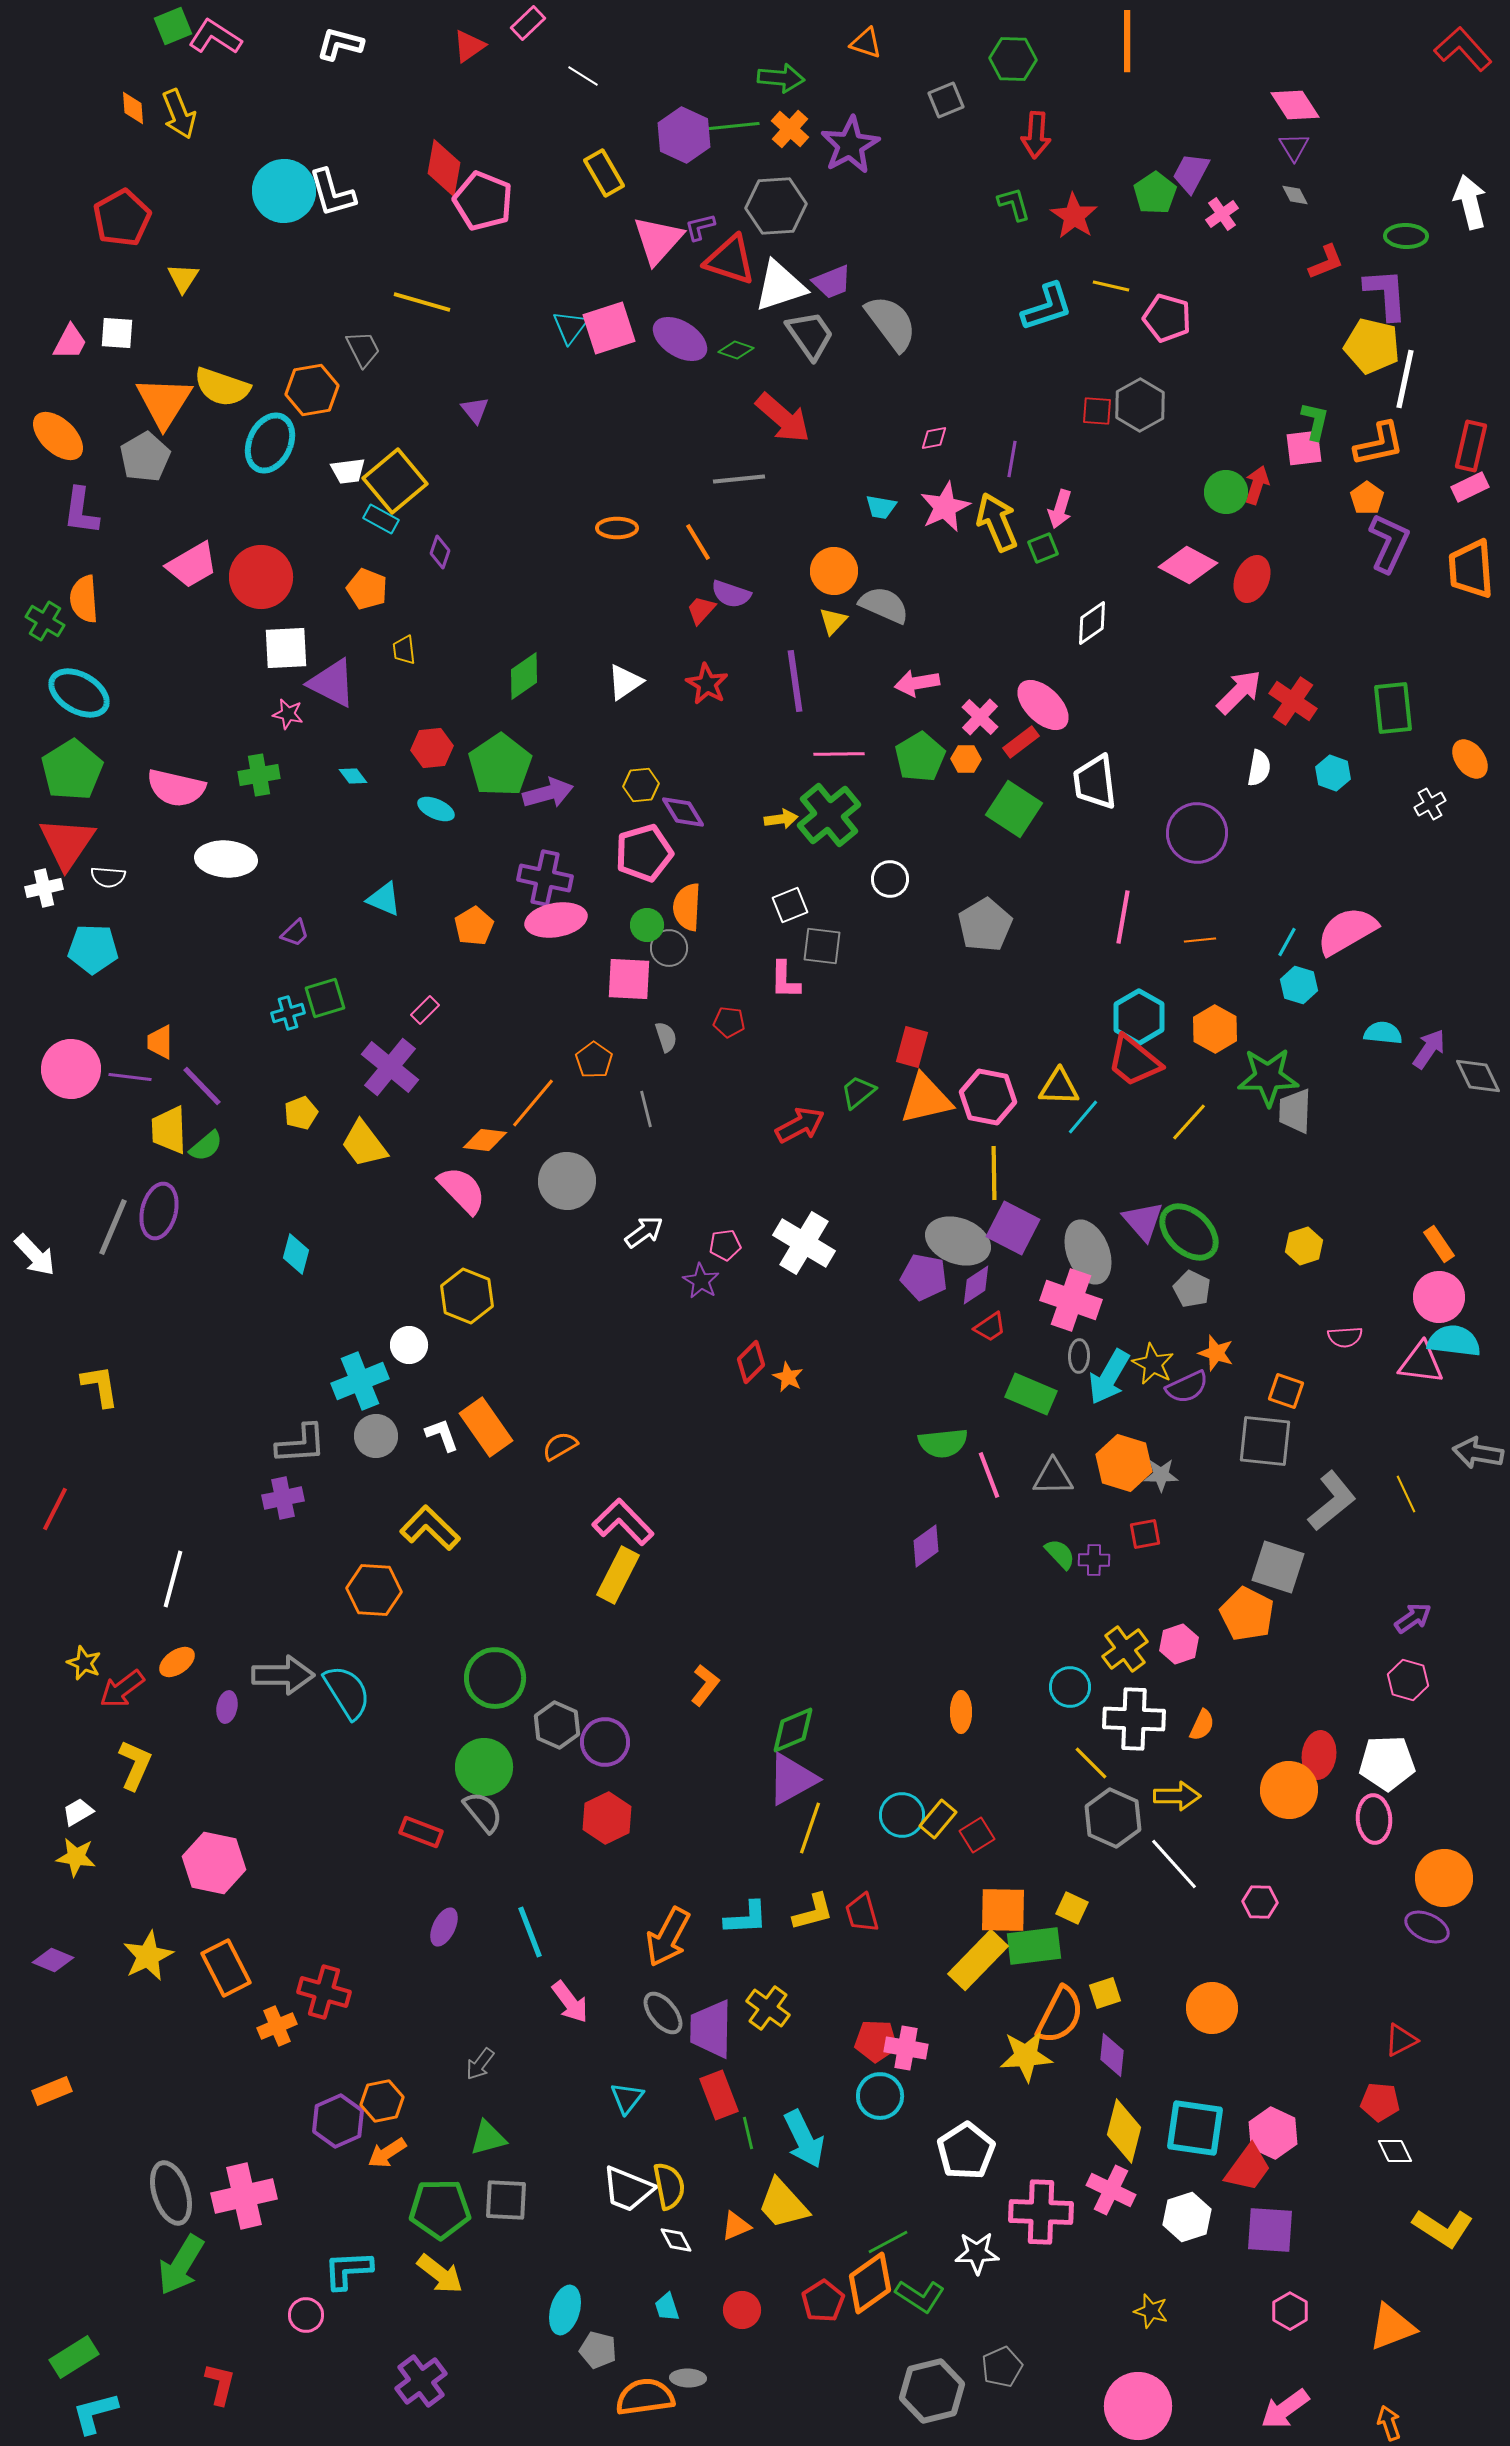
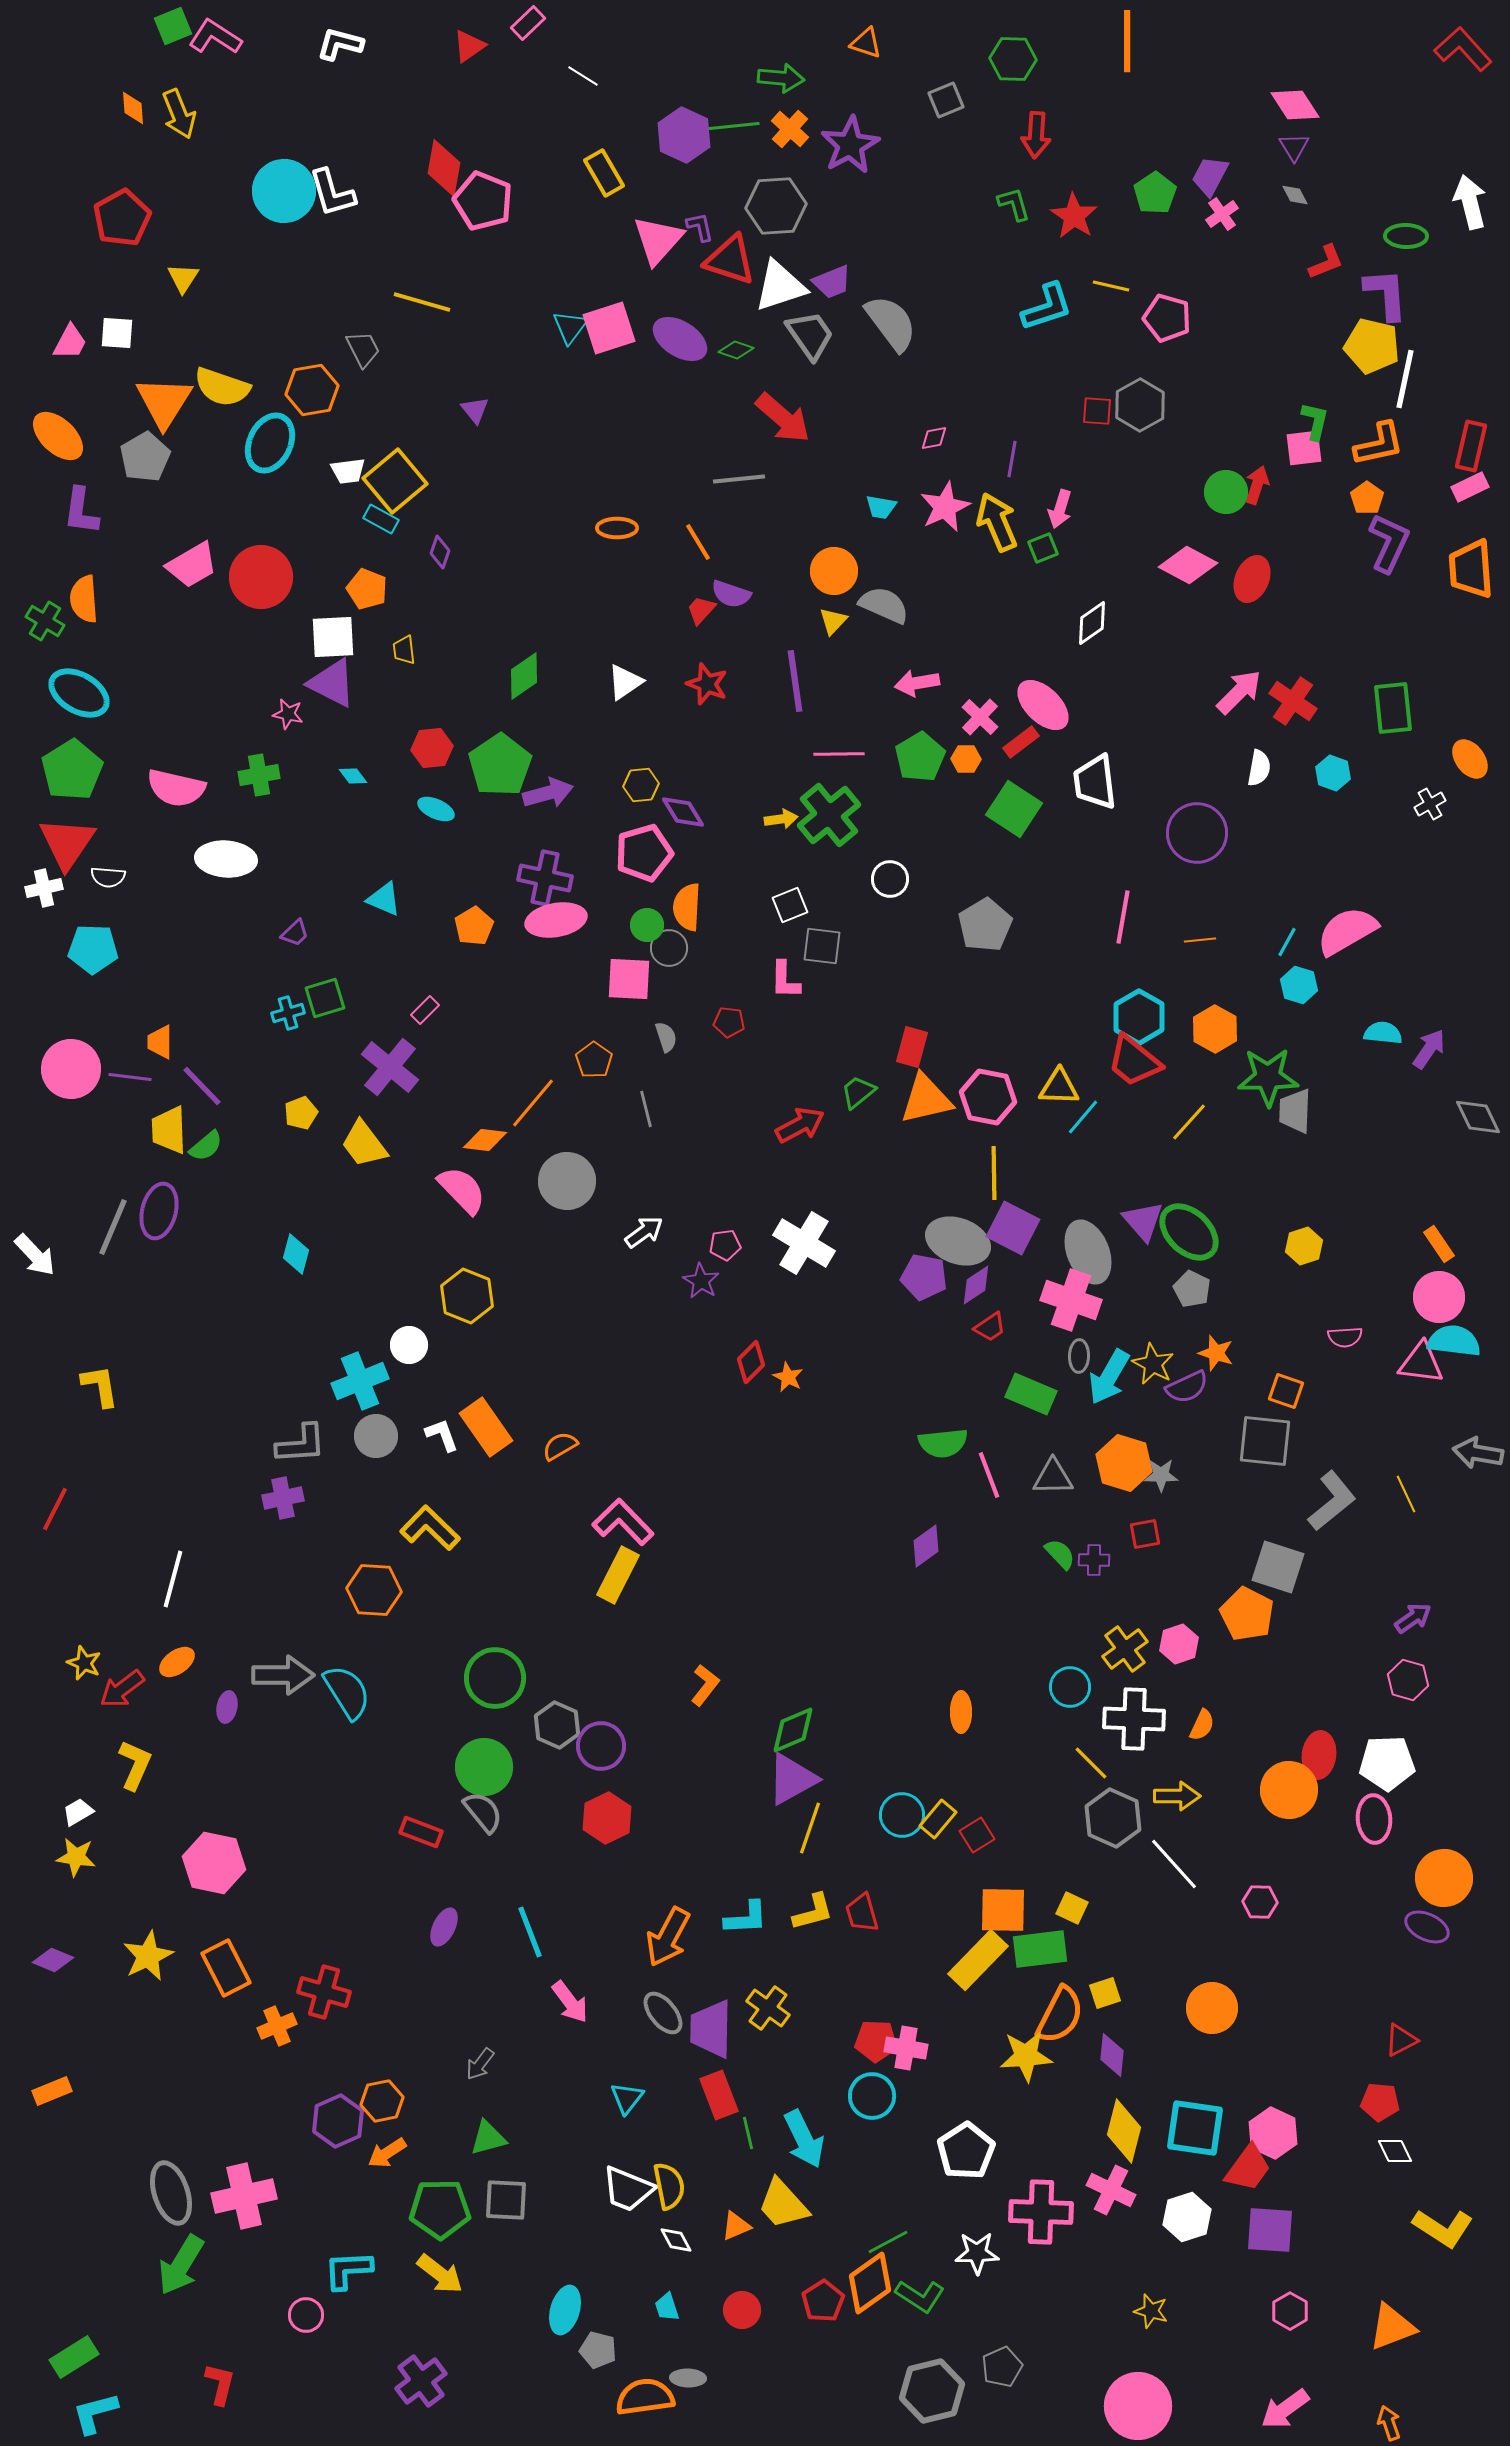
purple trapezoid at (1191, 173): moved 19 px right, 3 px down
purple L-shape at (700, 227): rotated 92 degrees clockwise
white square at (286, 648): moved 47 px right, 11 px up
red star at (707, 684): rotated 9 degrees counterclockwise
gray diamond at (1478, 1076): moved 41 px down
purple circle at (605, 1742): moved 4 px left, 4 px down
green rectangle at (1034, 1946): moved 6 px right, 3 px down
cyan circle at (880, 2096): moved 8 px left
